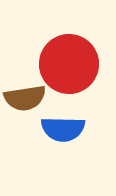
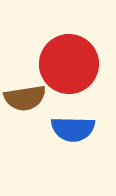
blue semicircle: moved 10 px right
